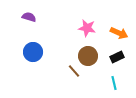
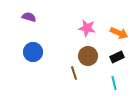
brown line: moved 2 px down; rotated 24 degrees clockwise
